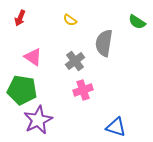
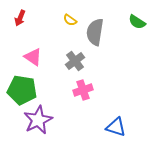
gray semicircle: moved 9 px left, 11 px up
